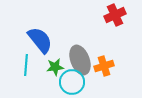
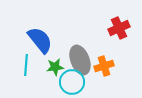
red cross: moved 4 px right, 13 px down
